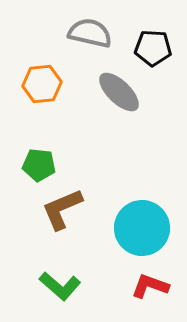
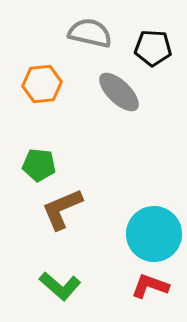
cyan circle: moved 12 px right, 6 px down
